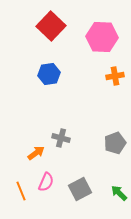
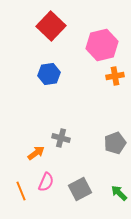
pink hexagon: moved 8 px down; rotated 16 degrees counterclockwise
